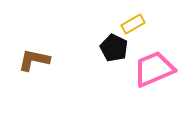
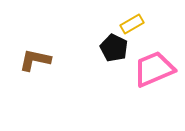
yellow rectangle: moved 1 px left
brown L-shape: moved 1 px right
